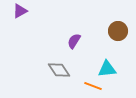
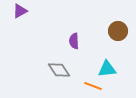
purple semicircle: rotated 35 degrees counterclockwise
